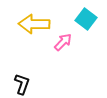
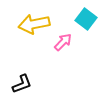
yellow arrow: rotated 12 degrees counterclockwise
black L-shape: rotated 50 degrees clockwise
